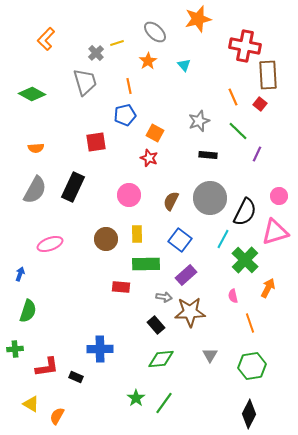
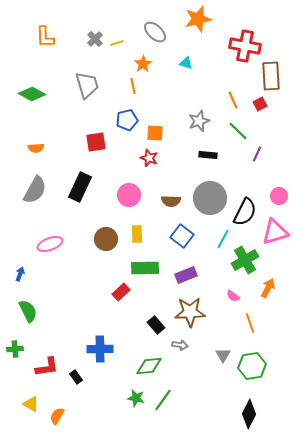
orange L-shape at (46, 39): moved 1 px left, 2 px up; rotated 45 degrees counterclockwise
gray cross at (96, 53): moved 1 px left, 14 px up
orange star at (148, 61): moved 5 px left, 3 px down
cyan triangle at (184, 65): moved 2 px right, 2 px up; rotated 32 degrees counterclockwise
brown rectangle at (268, 75): moved 3 px right, 1 px down
gray trapezoid at (85, 82): moved 2 px right, 3 px down
orange line at (129, 86): moved 4 px right
orange line at (233, 97): moved 3 px down
red square at (260, 104): rotated 24 degrees clockwise
blue pentagon at (125, 115): moved 2 px right, 5 px down
orange square at (155, 133): rotated 24 degrees counterclockwise
black rectangle at (73, 187): moved 7 px right
brown semicircle at (171, 201): rotated 114 degrees counterclockwise
blue square at (180, 240): moved 2 px right, 4 px up
green cross at (245, 260): rotated 16 degrees clockwise
green rectangle at (146, 264): moved 1 px left, 4 px down
purple rectangle at (186, 275): rotated 20 degrees clockwise
red rectangle at (121, 287): moved 5 px down; rotated 48 degrees counterclockwise
pink semicircle at (233, 296): rotated 40 degrees counterclockwise
gray arrow at (164, 297): moved 16 px right, 48 px down
green semicircle at (28, 311): rotated 45 degrees counterclockwise
gray triangle at (210, 355): moved 13 px right
green diamond at (161, 359): moved 12 px left, 7 px down
black rectangle at (76, 377): rotated 32 degrees clockwise
green star at (136, 398): rotated 24 degrees counterclockwise
green line at (164, 403): moved 1 px left, 3 px up
